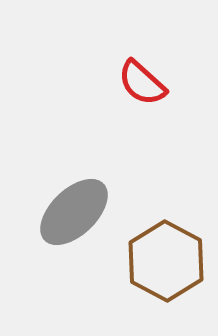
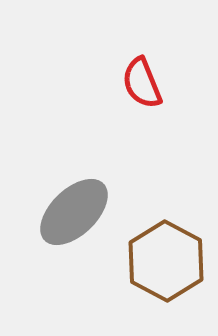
red semicircle: rotated 26 degrees clockwise
